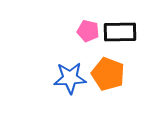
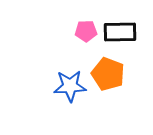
pink pentagon: moved 2 px left; rotated 15 degrees counterclockwise
blue star: moved 8 px down
